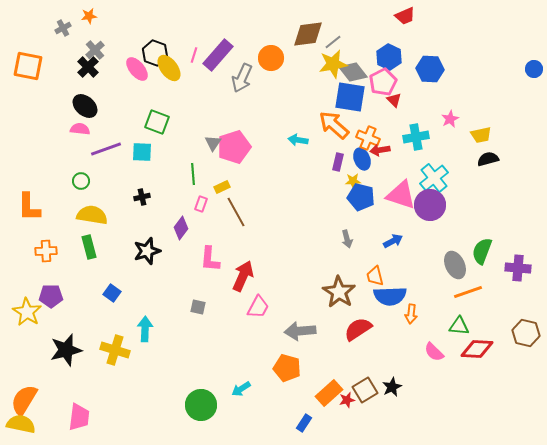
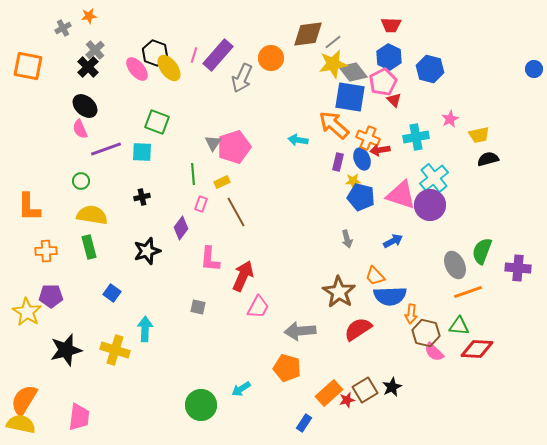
red trapezoid at (405, 16): moved 14 px left, 9 px down; rotated 25 degrees clockwise
blue hexagon at (430, 69): rotated 12 degrees clockwise
pink semicircle at (80, 129): rotated 120 degrees counterclockwise
yellow trapezoid at (481, 135): moved 2 px left
yellow rectangle at (222, 187): moved 5 px up
orange trapezoid at (375, 276): rotated 30 degrees counterclockwise
brown hexagon at (526, 333): moved 100 px left
